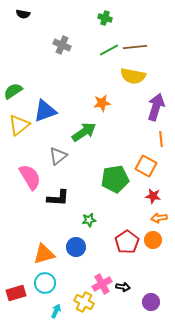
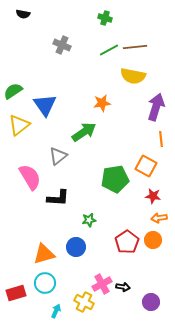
blue triangle: moved 6 px up; rotated 45 degrees counterclockwise
